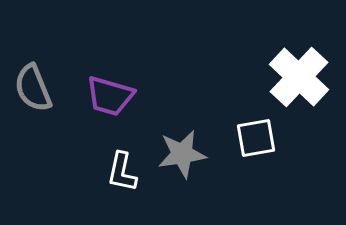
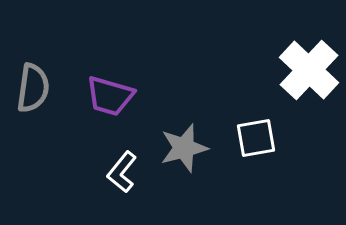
white cross: moved 10 px right, 7 px up
gray semicircle: rotated 150 degrees counterclockwise
gray star: moved 2 px right, 6 px up; rotated 6 degrees counterclockwise
white L-shape: rotated 27 degrees clockwise
